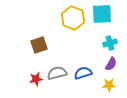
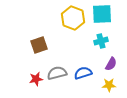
cyan cross: moved 9 px left, 2 px up
